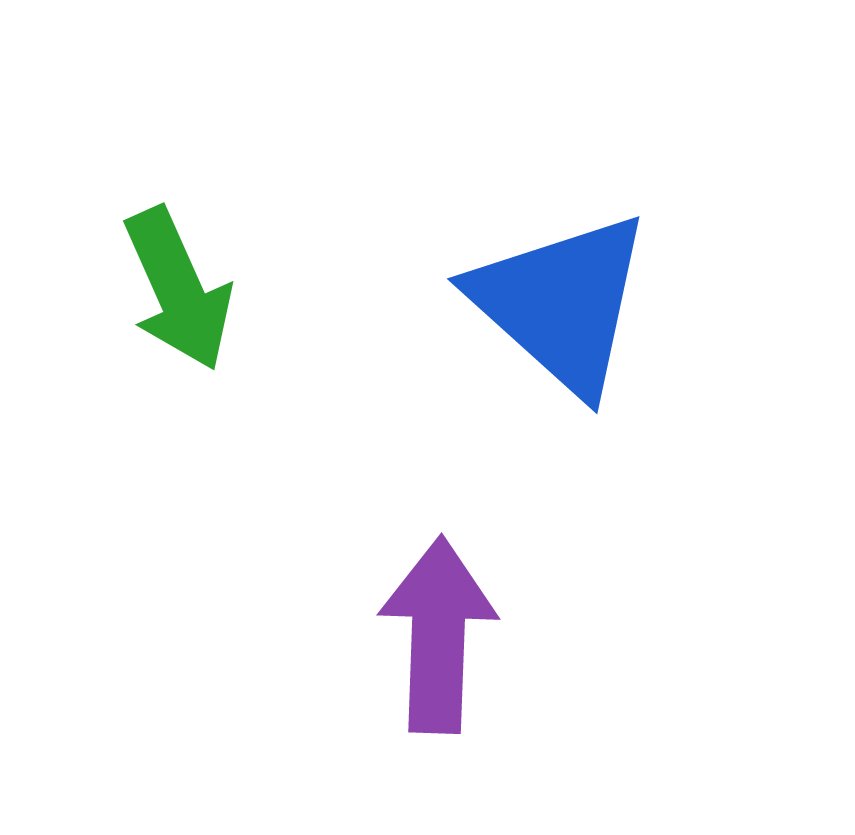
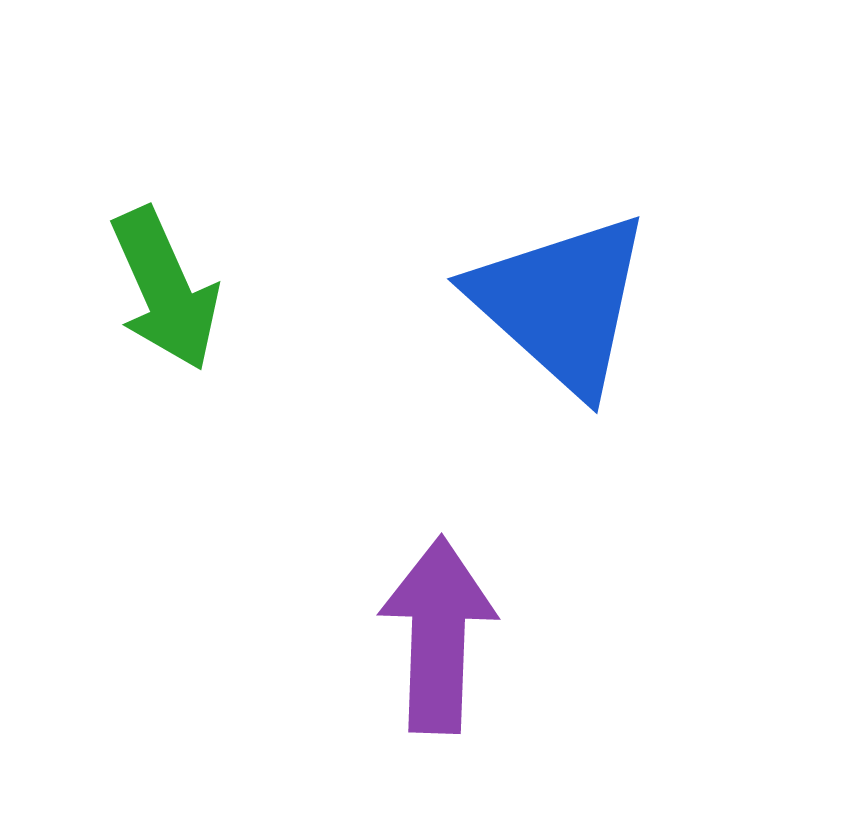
green arrow: moved 13 px left
